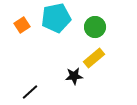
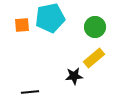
cyan pentagon: moved 6 px left
orange square: rotated 28 degrees clockwise
black line: rotated 36 degrees clockwise
